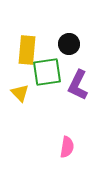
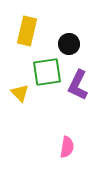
yellow rectangle: moved 19 px up; rotated 8 degrees clockwise
